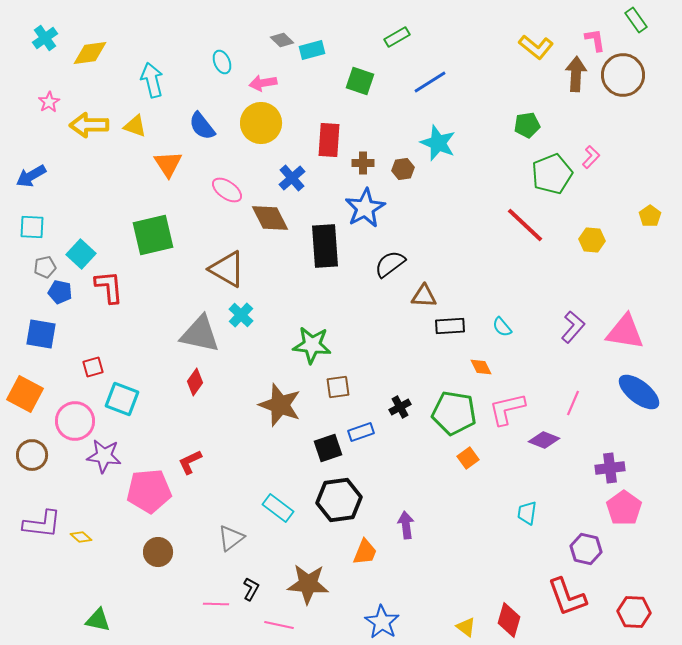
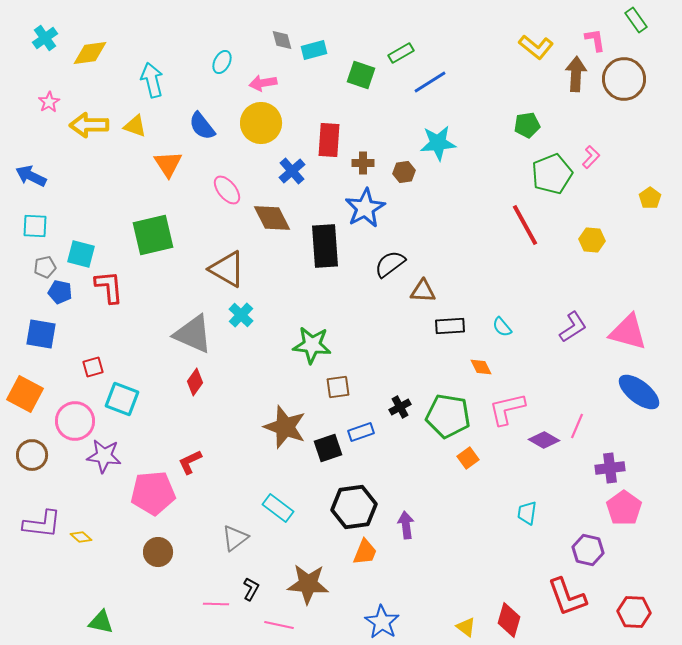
green rectangle at (397, 37): moved 4 px right, 16 px down
gray diamond at (282, 40): rotated 30 degrees clockwise
cyan rectangle at (312, 50): moved 2 px right
cyan ellipse at (222, 62): rotated 50 degrees clockwise
brown circle at (623, 75): moved 1 px right, 4 px down
green square at (360, 81): moved 1 px right, 6 px up
cyan star at (438, 143): rotated 27 degrees counterclockwise
brown hexagon at (403, 169): moved 1 px right, 3 px down
blue arrow at (31, 176): rotated 56 degrees clockwise
blue cross at (292, 178): moved 7 px up
pink ellipse at (227, 190): rotated 16 degrees clockwise
yellow pentagon at (650, 216): moved 18 px up
brown diamond at (270, 218): moved 2 px right
red line at (525, 225): rotated 18 degrees clockwise
cyan square at (32, 227): moved 3 px right, 1 px up
cyan square at (81, 254): rotated 28 degrees counterclockwise
brown triangle at (424, 296): moved 1 px left, 5 px up
purple L-shape at (573, 327): rotated 16 degrees clockwise
pink triangle at (625, 332): moved 3 px right; rotated 6 degrees clockwise
gray triangle at (200, 334): moved 7 px left; rotated 12 degrees clockwise
pink line at (573, 403): moved 4 px right, 23 px down
brown star at (280, 405): moved 5 px right, 22 px down
green pentagon at (454, 413): moved 6 px left, 3 px down
purple diamond at (544, 440): rotated 8 degrees clockwise
pink pentagon at (149, 491): moved 4 px right, 2 px down
black hexagon at (339, 500): moved 15 px right, 7 px down
gray triangle at (231, 538): moved 4 px right
purple hexagon at (586, 549): moved 2 px right, 1 px down
green triangle at (98, 620): moved 3 px right, 2 px down
